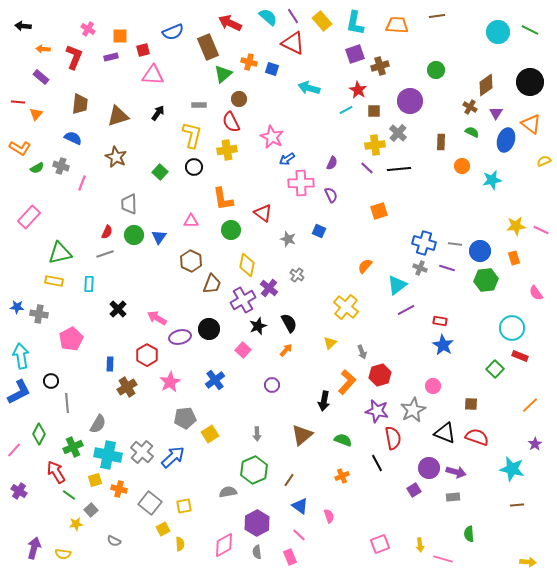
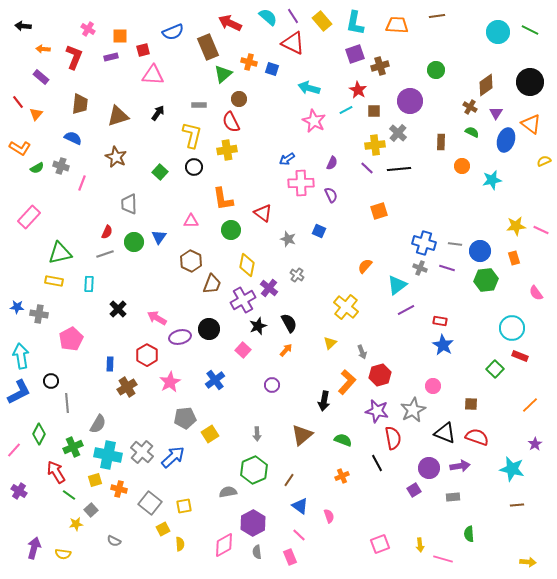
red line at (18, 102): rotated 48 degrees clockwise
pink star at (272, 137): moved 42 px right, 16 px up
green circle at (134, 235): moved 7 px down
purple arrow at (456, 472): moved 4 px right, 6 px up; rotated 24 degrees counterclockwise
purple hexagon at (257, 523): moved 4 px left
